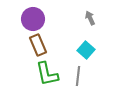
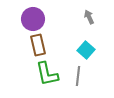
gray arrow: moved 1 px left, 1 px up
brown rectangle: rotated 10 degrees clockwise
